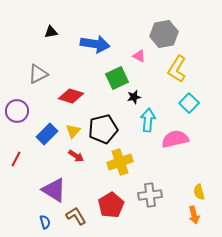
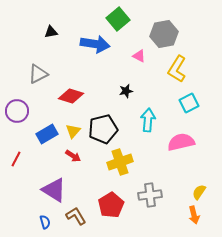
green square: moved 1 px right, 59 px up; rotated 15 degrees counterclockwise
black star: moved 8 px left, 6 px up
cyan square: rotated 18 degrees clockwise
blue rectangle: rotated 15 degrees clockwise
pink semicircle: moved 6 px right, 3 px down
red arrow: moved 3 px left
yellow semicircle: rotated 49 degrees clockwise
